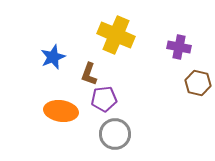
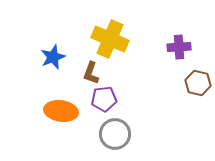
yellow cross: moved 6 px left, 4 px down
purple cross: rotated 15 degrees counterclockwise
brown L-shape: moved 2 px right, 1 px up
